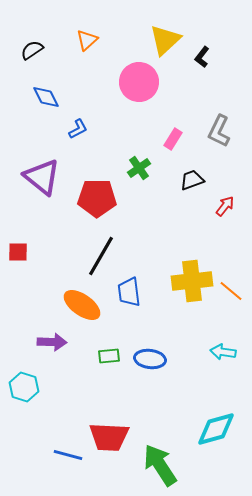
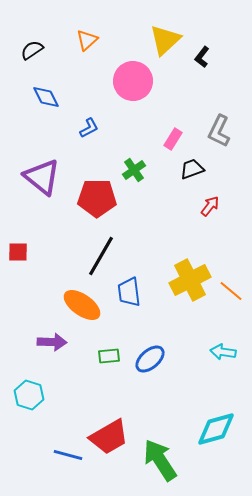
pink circle: moved 6 px left, 1 px up
blue L-shape: moved 11 px right, 1 px up
green cross: moved 5 px left, 2 px down
black trapezoid: moved 11 px up
red arrow: moved 15 px left
yellow cross: moved 2 px left, 1 px up; rotated 21 degrees counterclockwise
blue ellipse: rotated 48 degrees counterclockwise
cyan hexagon: moved 5 px right, 8 px down
red trapezoid: rotated 33 degrees counterclockwise
green arrow: moved 5 px up
